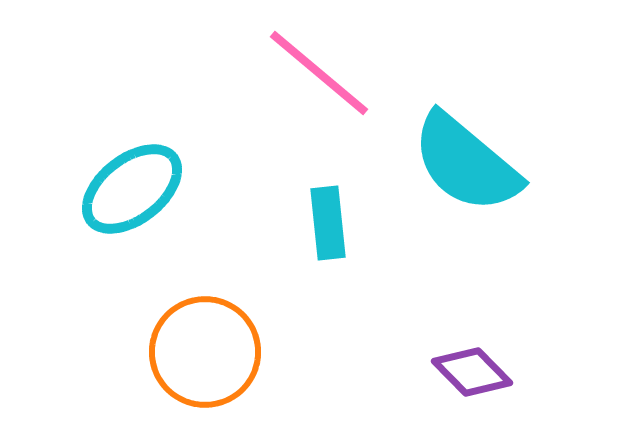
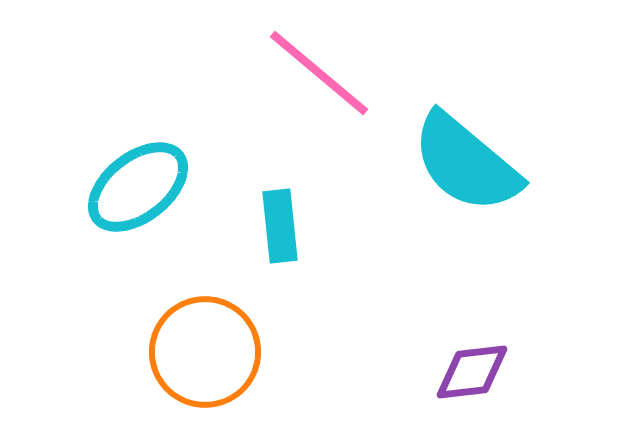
cyan ellipse: moved 6 px right, 2 px up
cyan rectangle: moved 48 px left, 3 px down
purple diamond: rotated 52 degrees counterclockwise
